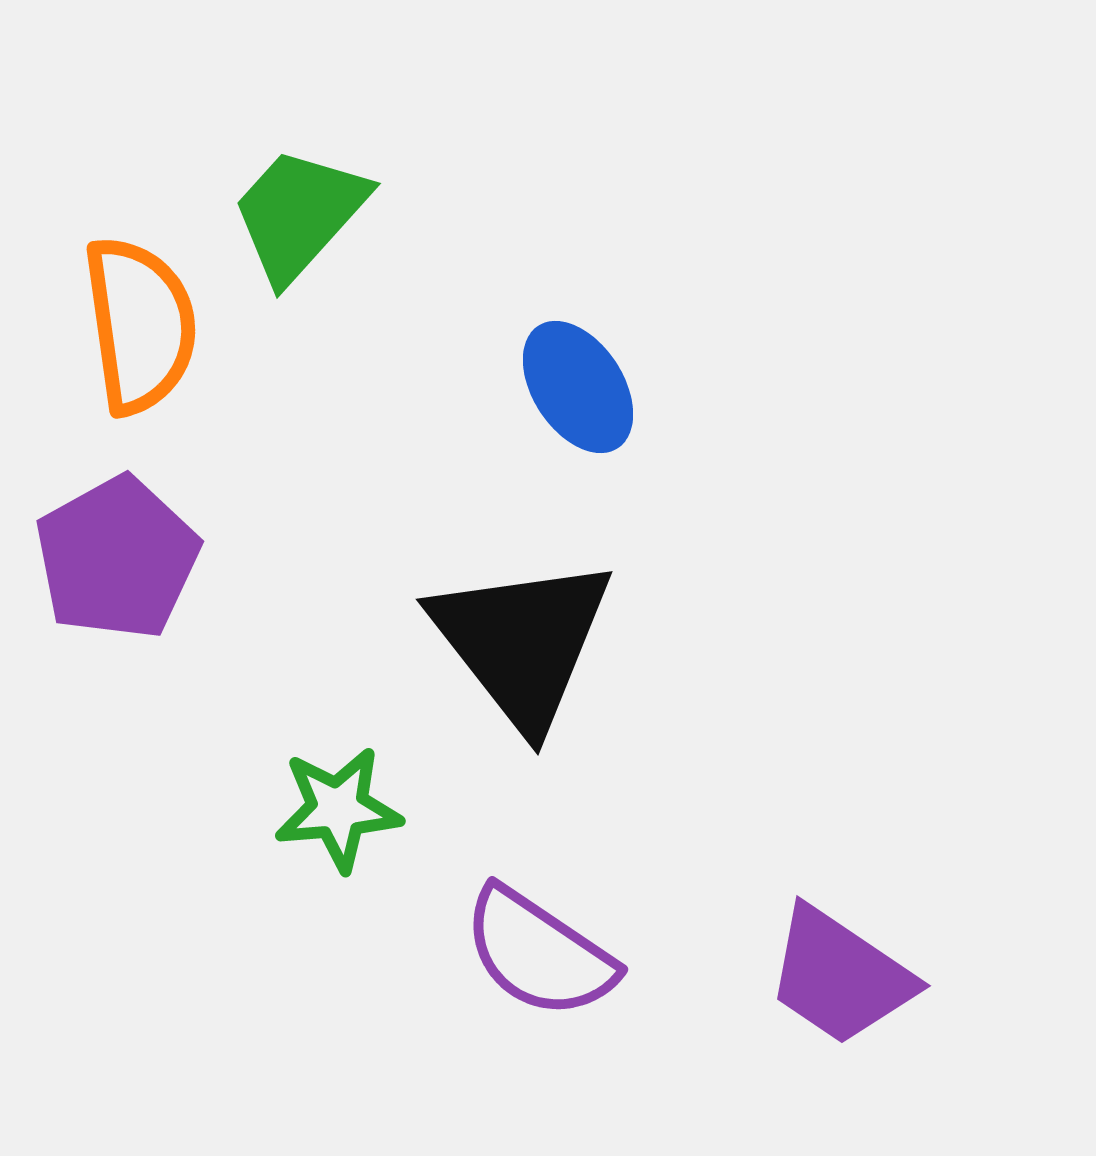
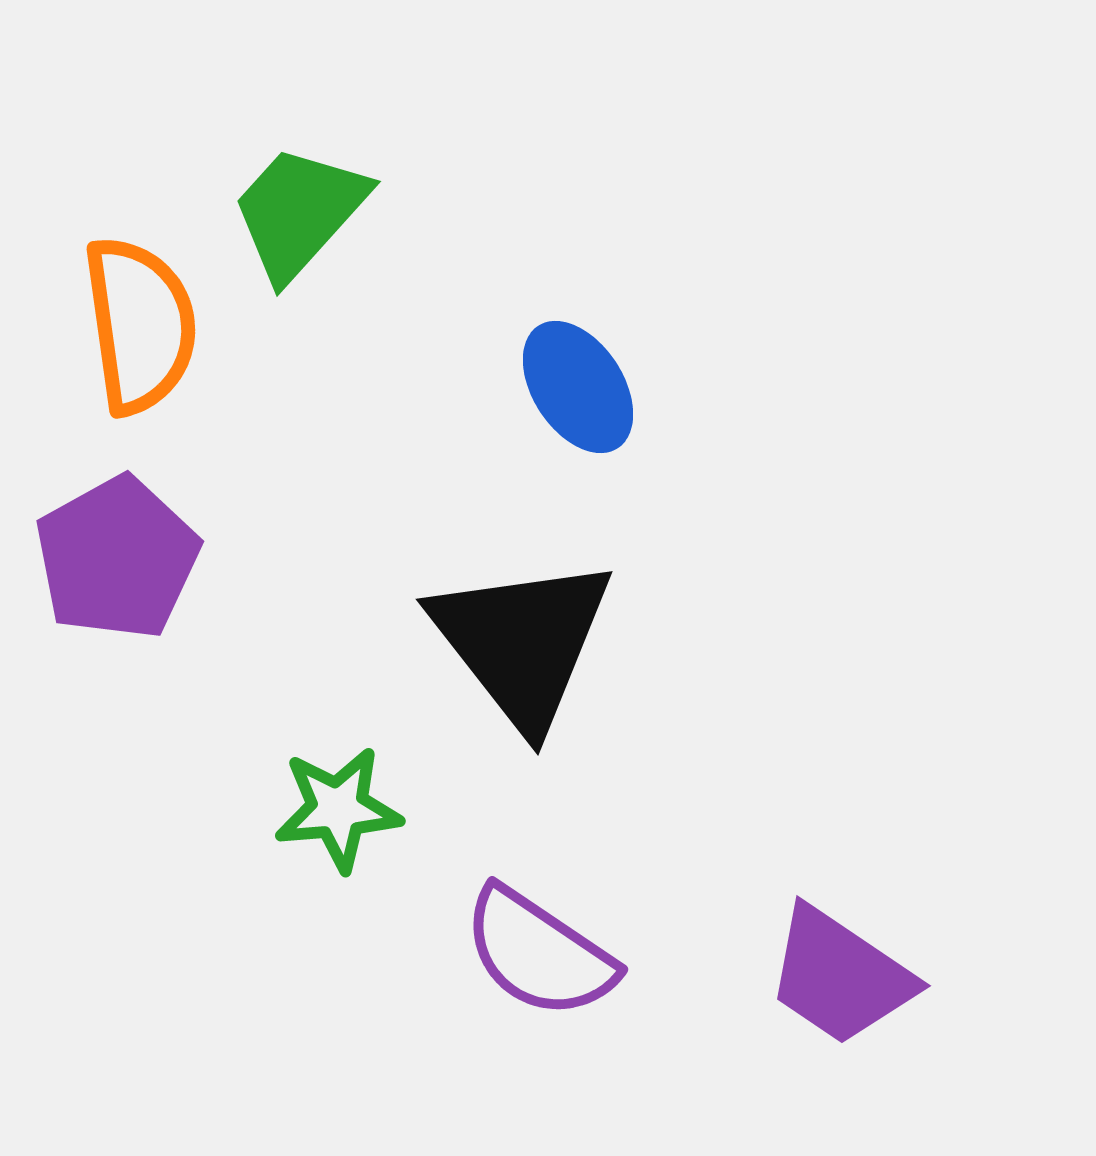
green trapezoid: moved 2 px up
